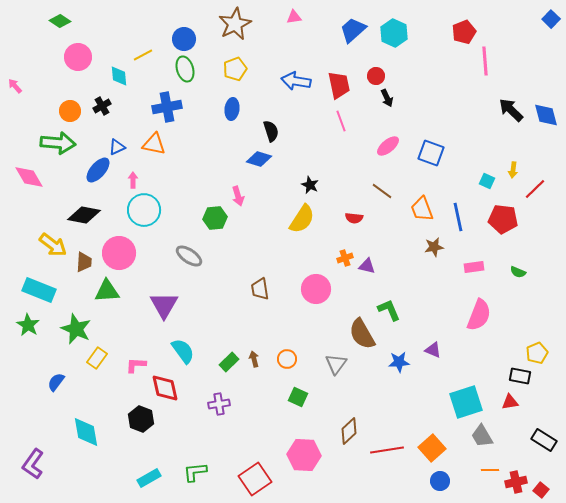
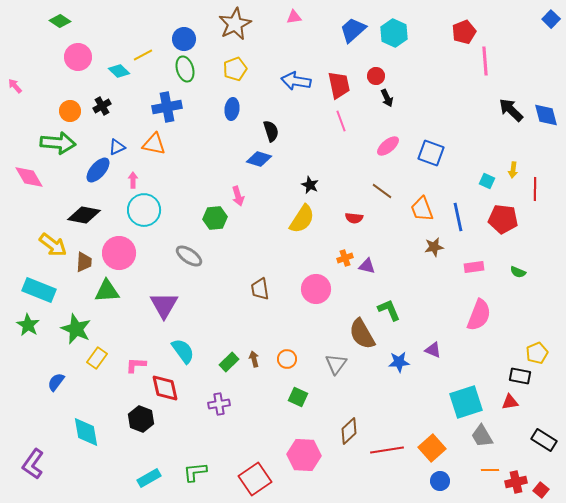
cyan diamond at (119, 76): moved 5 px up; rotated 40 degrees counterclockwise
red line at (535, 189): rotated 45 degrees counterclockwise
